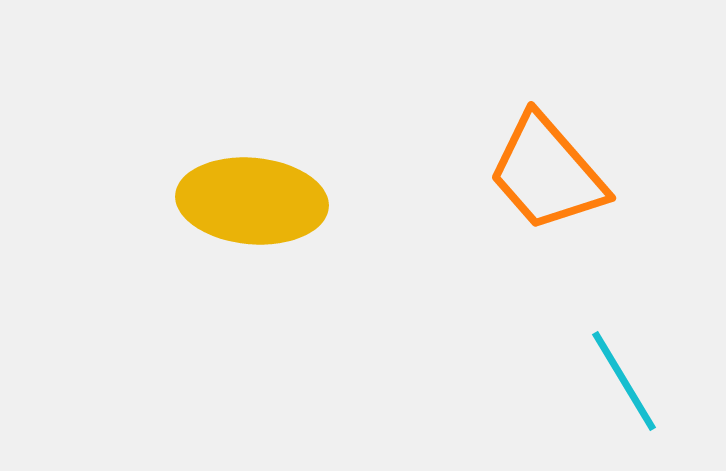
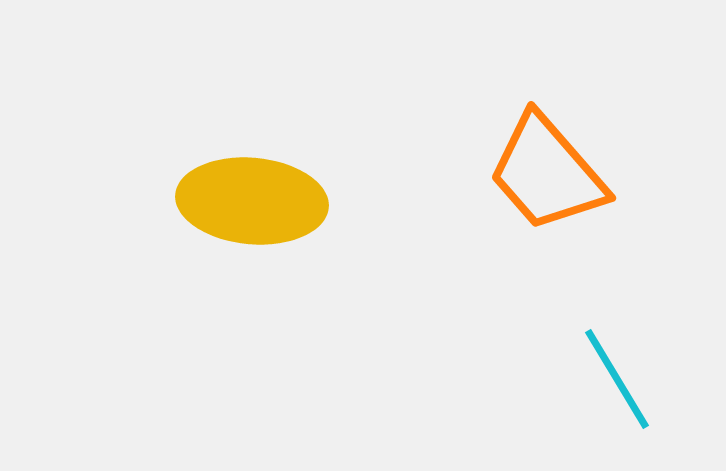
cyan line: moved 7 px left, 2 px up
